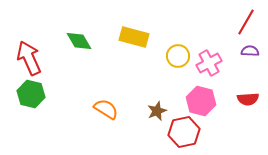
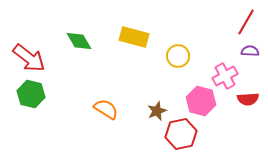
red arrow: rotated 152 degrees clockwise
pink cross: moved 16 px right, 13 px down
red hexagon: moved 3 px left, 2 px down
